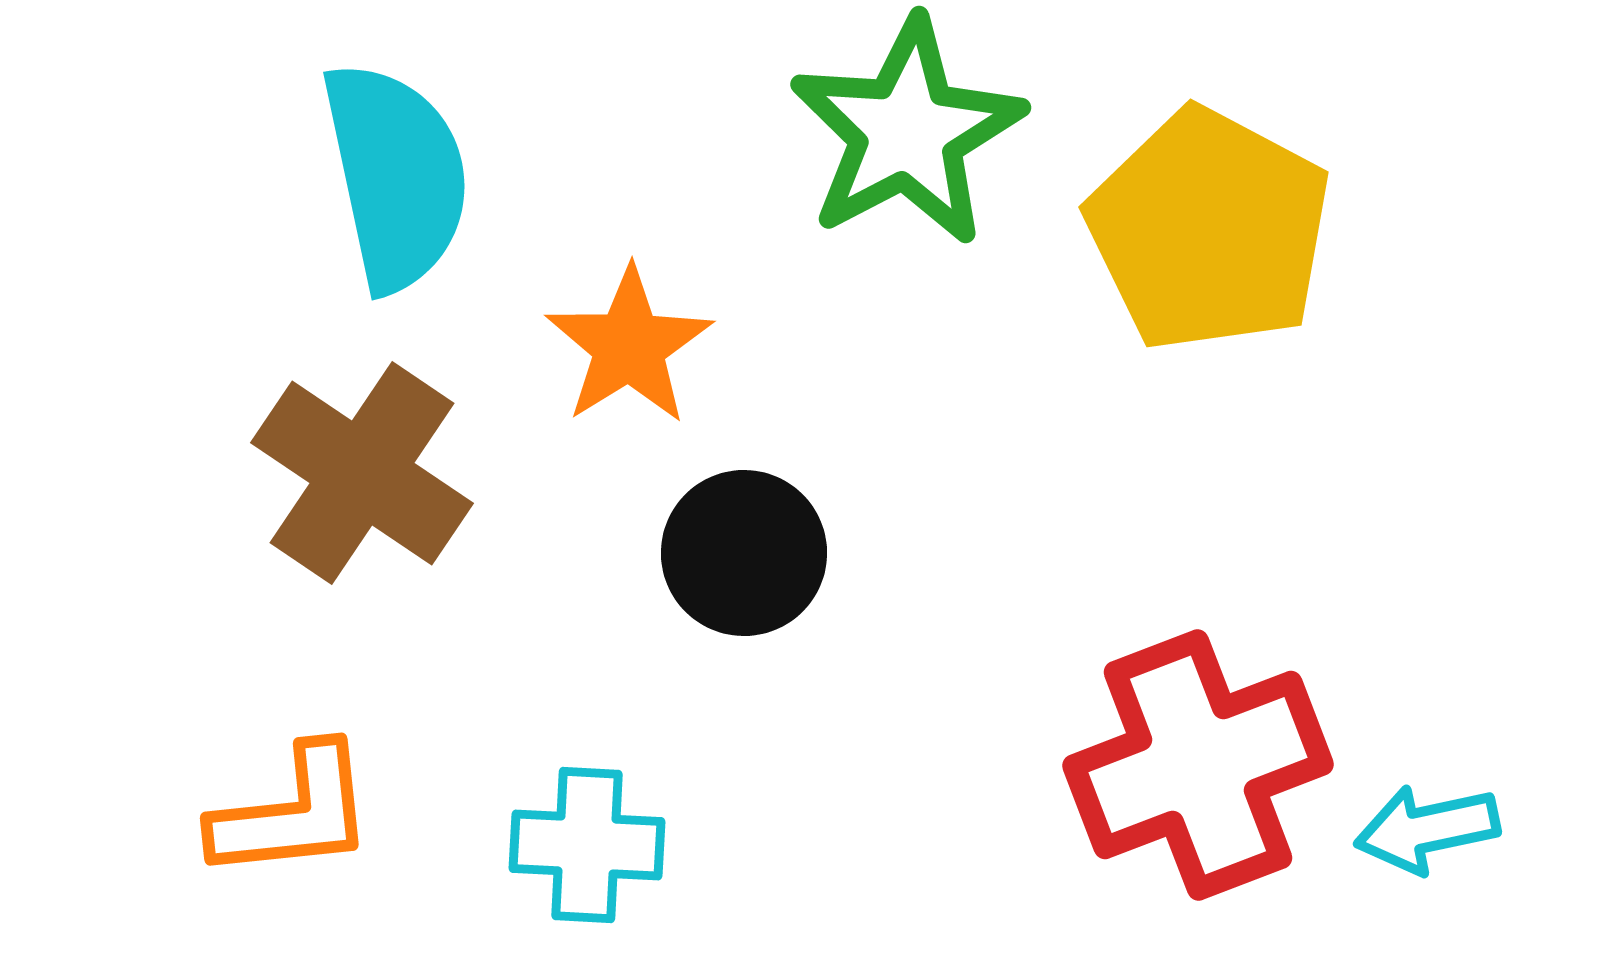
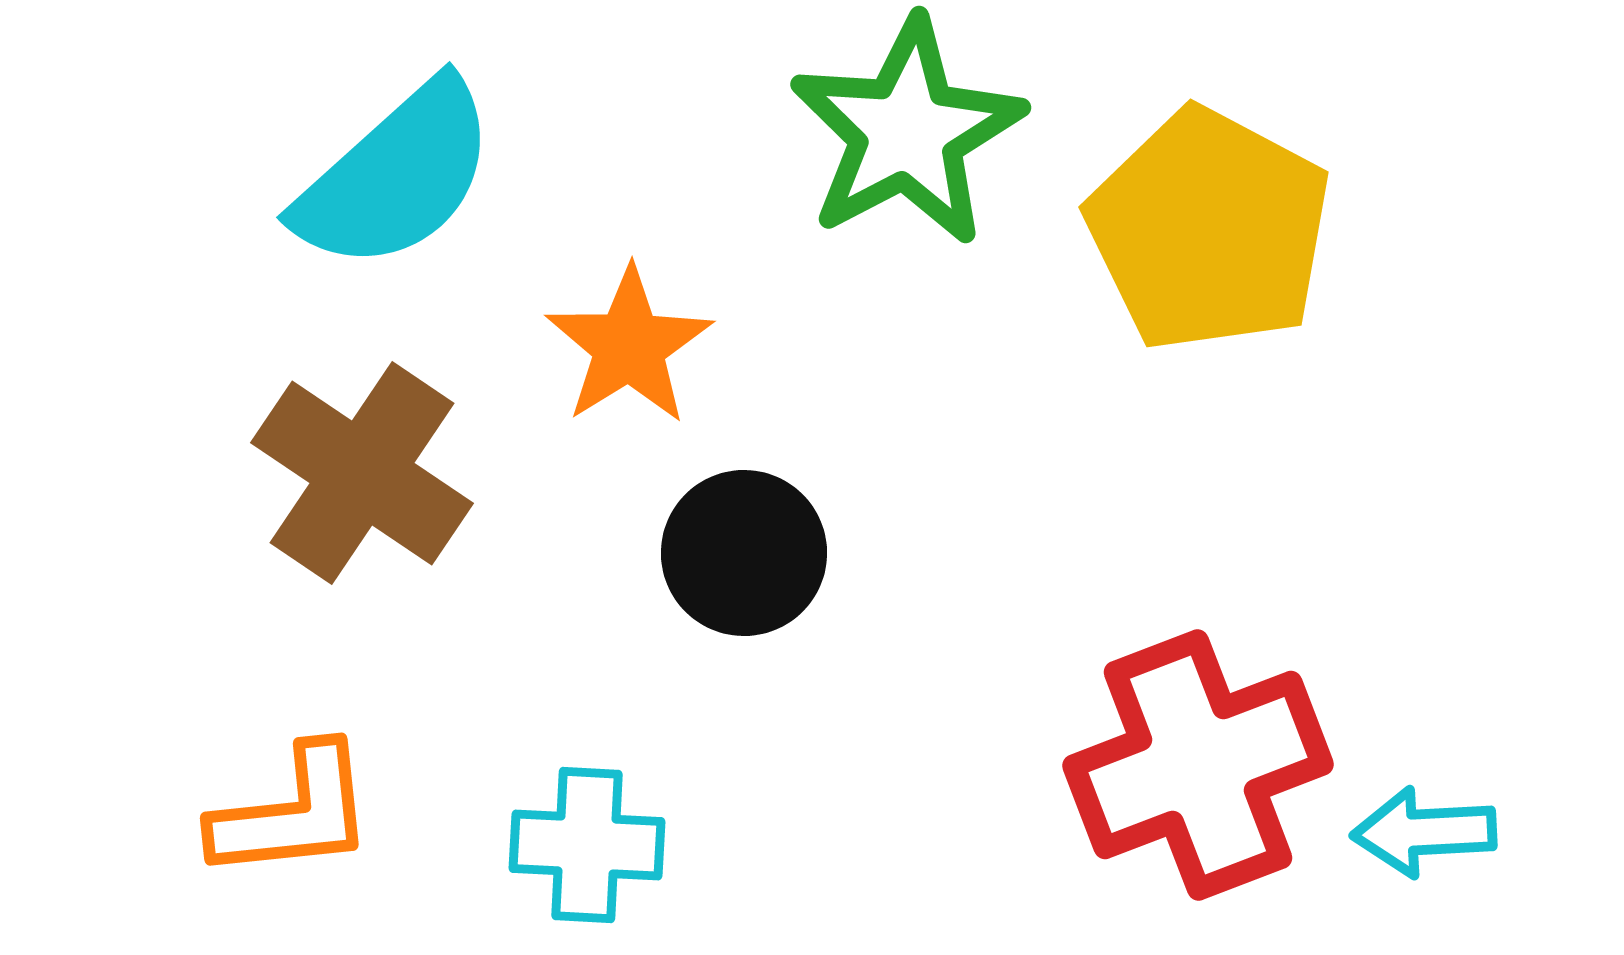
cyan semicircle: rotated 60 degrees clockwise
cyan arrow: moved 3 px left, 3 px down; rotated 9 degrees clockwise
